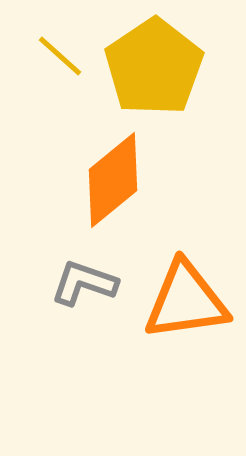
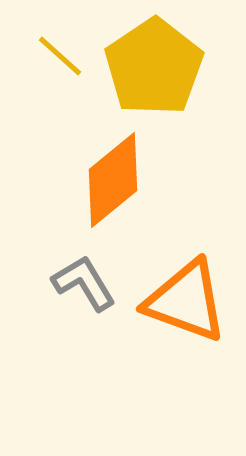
gray L-shape: rotated 40 degrees clockwise
orange triangle: rotated 28 degrees clockwise
